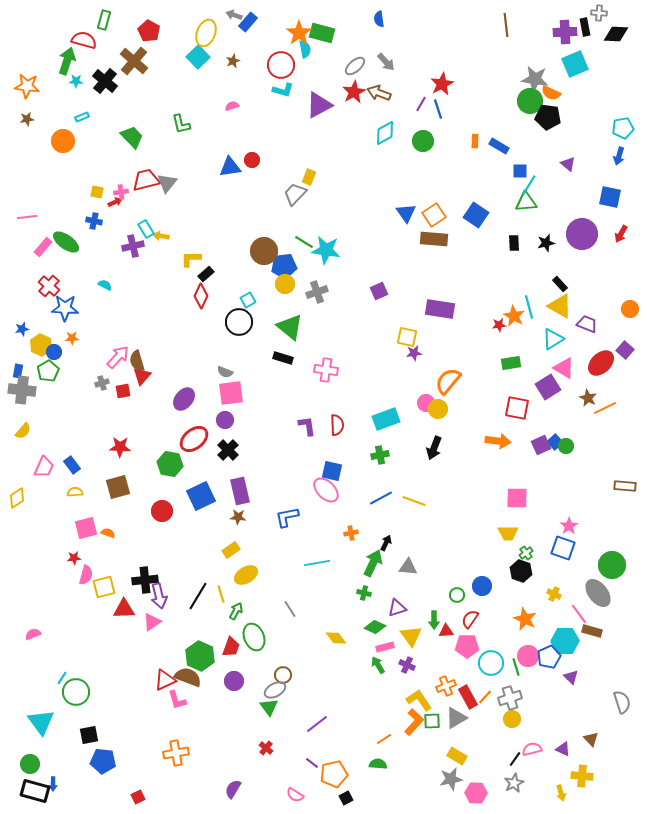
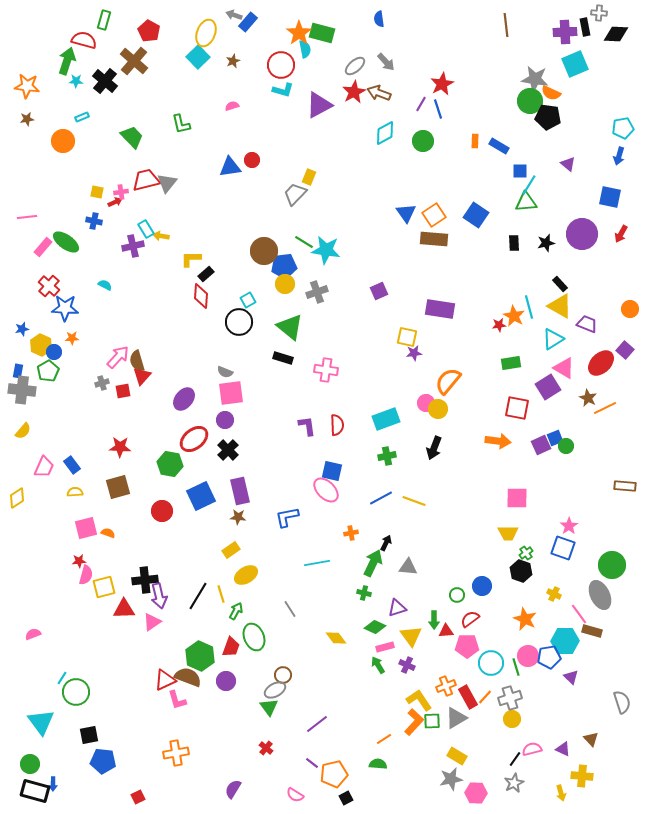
red diamond at (201, 296): rotated 20 degrees counterclockwise
blue square at (555, 442): moved 4 px up; rotated 21 degrees clockwise
green cross at (380, 455): moved 7 px right, 1 px down
red star at (74, 558): moved 5 px right, 3 px down
gray ellipse at (598, 593): moved 2 px right, 2 px down; rotated 12 degrees clockwise
red semicircle at (470, 619): rotated 18 degrees clockwise
blue pentagon at (549, 657): rotated 15 degrees clockwise
purple circle at (234, 681): moved 8 px left
